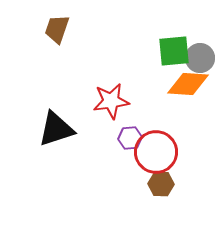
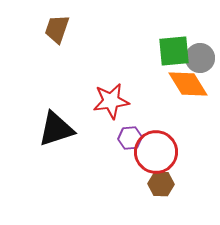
orange diamond: rotated 54 degrees clockwise
